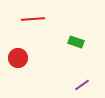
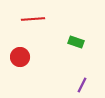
red circle: moved 2 px right, 1 px up
purple line: rotated 28 degrees counterclockwise
